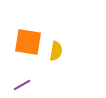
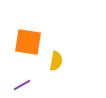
yellow semicircle: moved 10 px down
